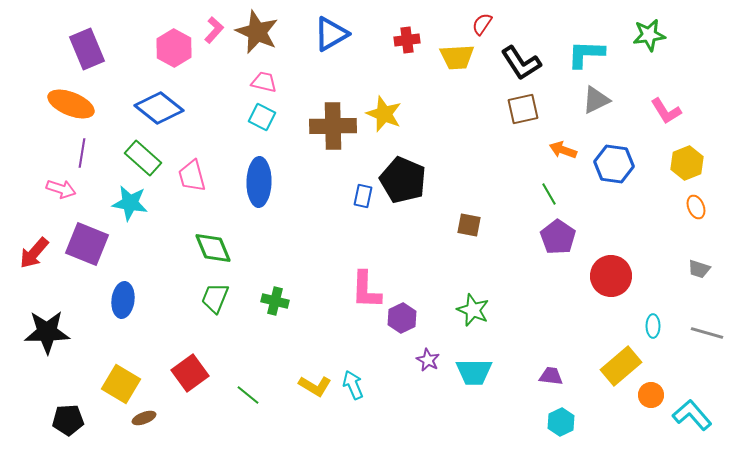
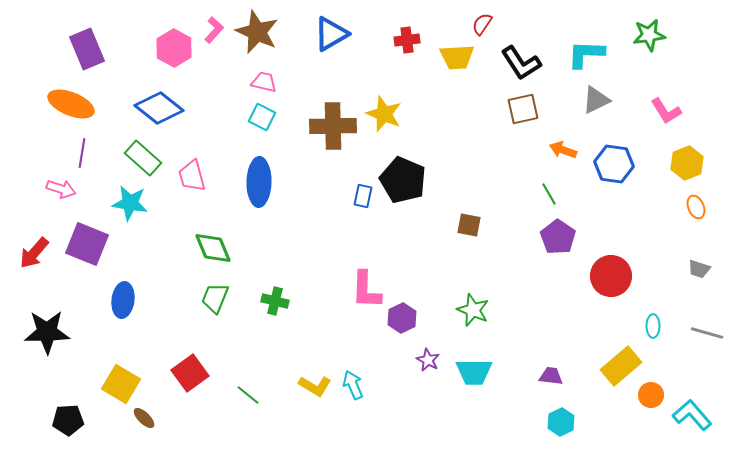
brown ellipse at (144, 418): rotated 65 degrees clockwise
